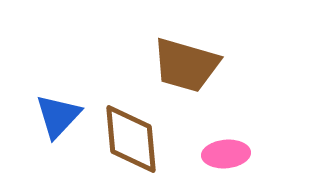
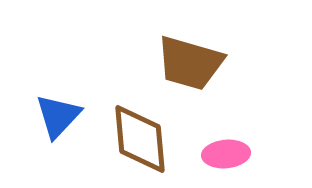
brown trapezoid: moved 4 px right, 2 px up
brown diamond: moved 9 px right
